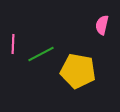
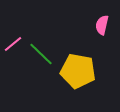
pink line: rotated 48 degrees clockwise
green line: rotated 72 degrees clockwise
